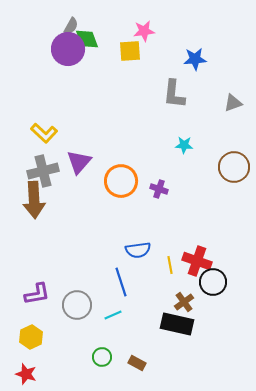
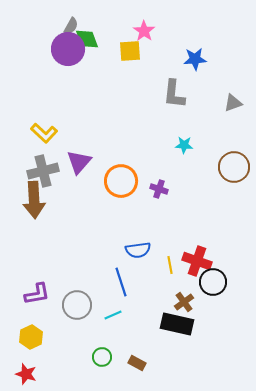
pink star: rotated 30 degrees counterclockwise
